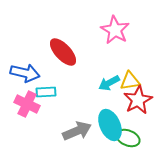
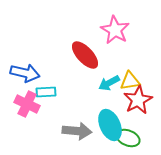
red ellipse: moved 22 px right, 3 px down
gray arrow: rotated 28 degrees clockwise
